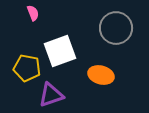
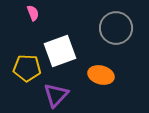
yellow pentagon: rotated 8 degrees counterclockwise
purple triangle: moved 5 px right; rotated 28 degrees counterclockwise
